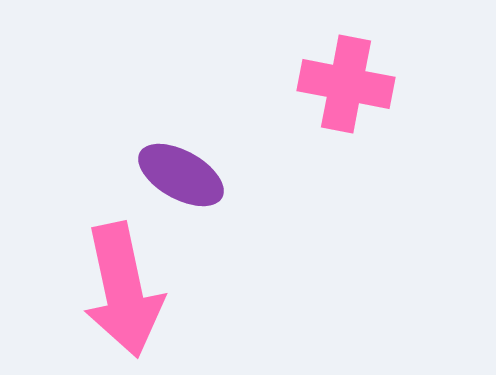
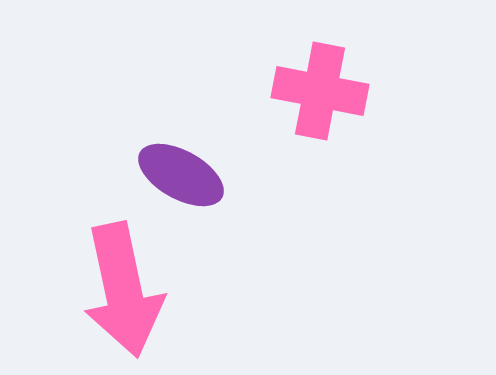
pink cross: moved 26 px left, 7 px down
